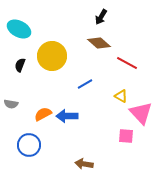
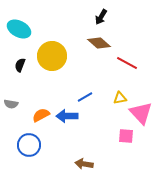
blue line: moved 13 px down
yellow triangle: moved 1 px left, 2 px down; rotated 40 degrees counterclockwise
orange semicircle: moved 2 px left, 1 px down
